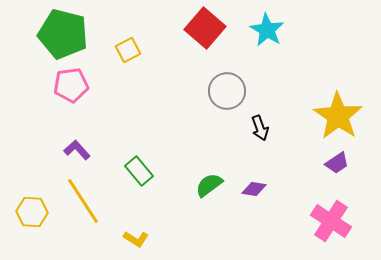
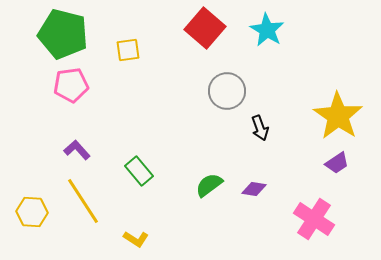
yellow square: rotated 20 degrees clockwise
pink cross: moved 17 px left, 2 px up
